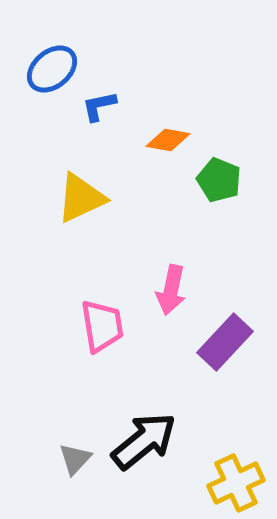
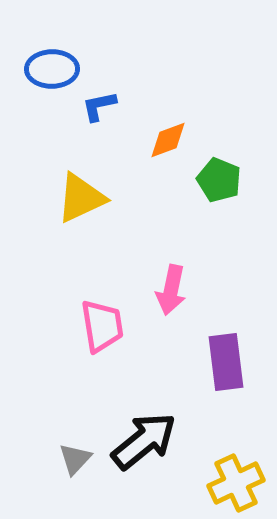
blue ellipse: rotated 39 degrees clockwise
orange diamond: rotated 30 degrees counterclockwise
purple rectangle: moved 1 px right, 20 px down; rotated 50 degrees counterclockwise
